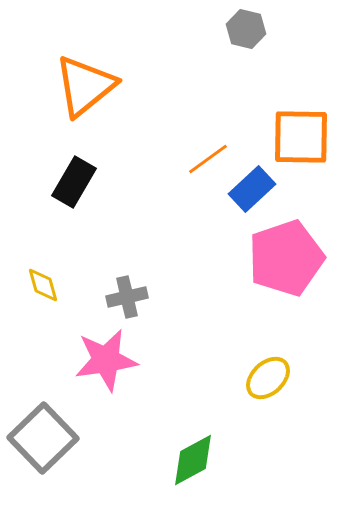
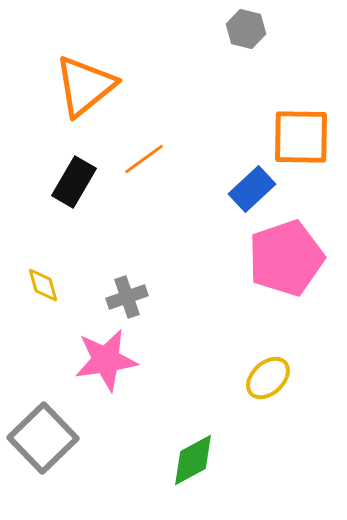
orange line: moved 64 px left
gray cross: rotated 6 degrees counterclockwise
